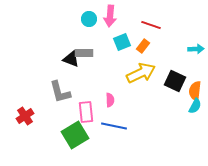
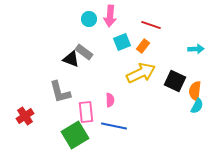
gray rectangle: moved 1 px up; rotated 36 degrees clockwise
cyan semicircle: moved 2 px right
